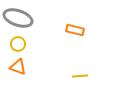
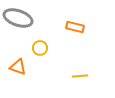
orange rectangle: moved 3 px up
yellow circle: moved 22 px right, 4 px down
